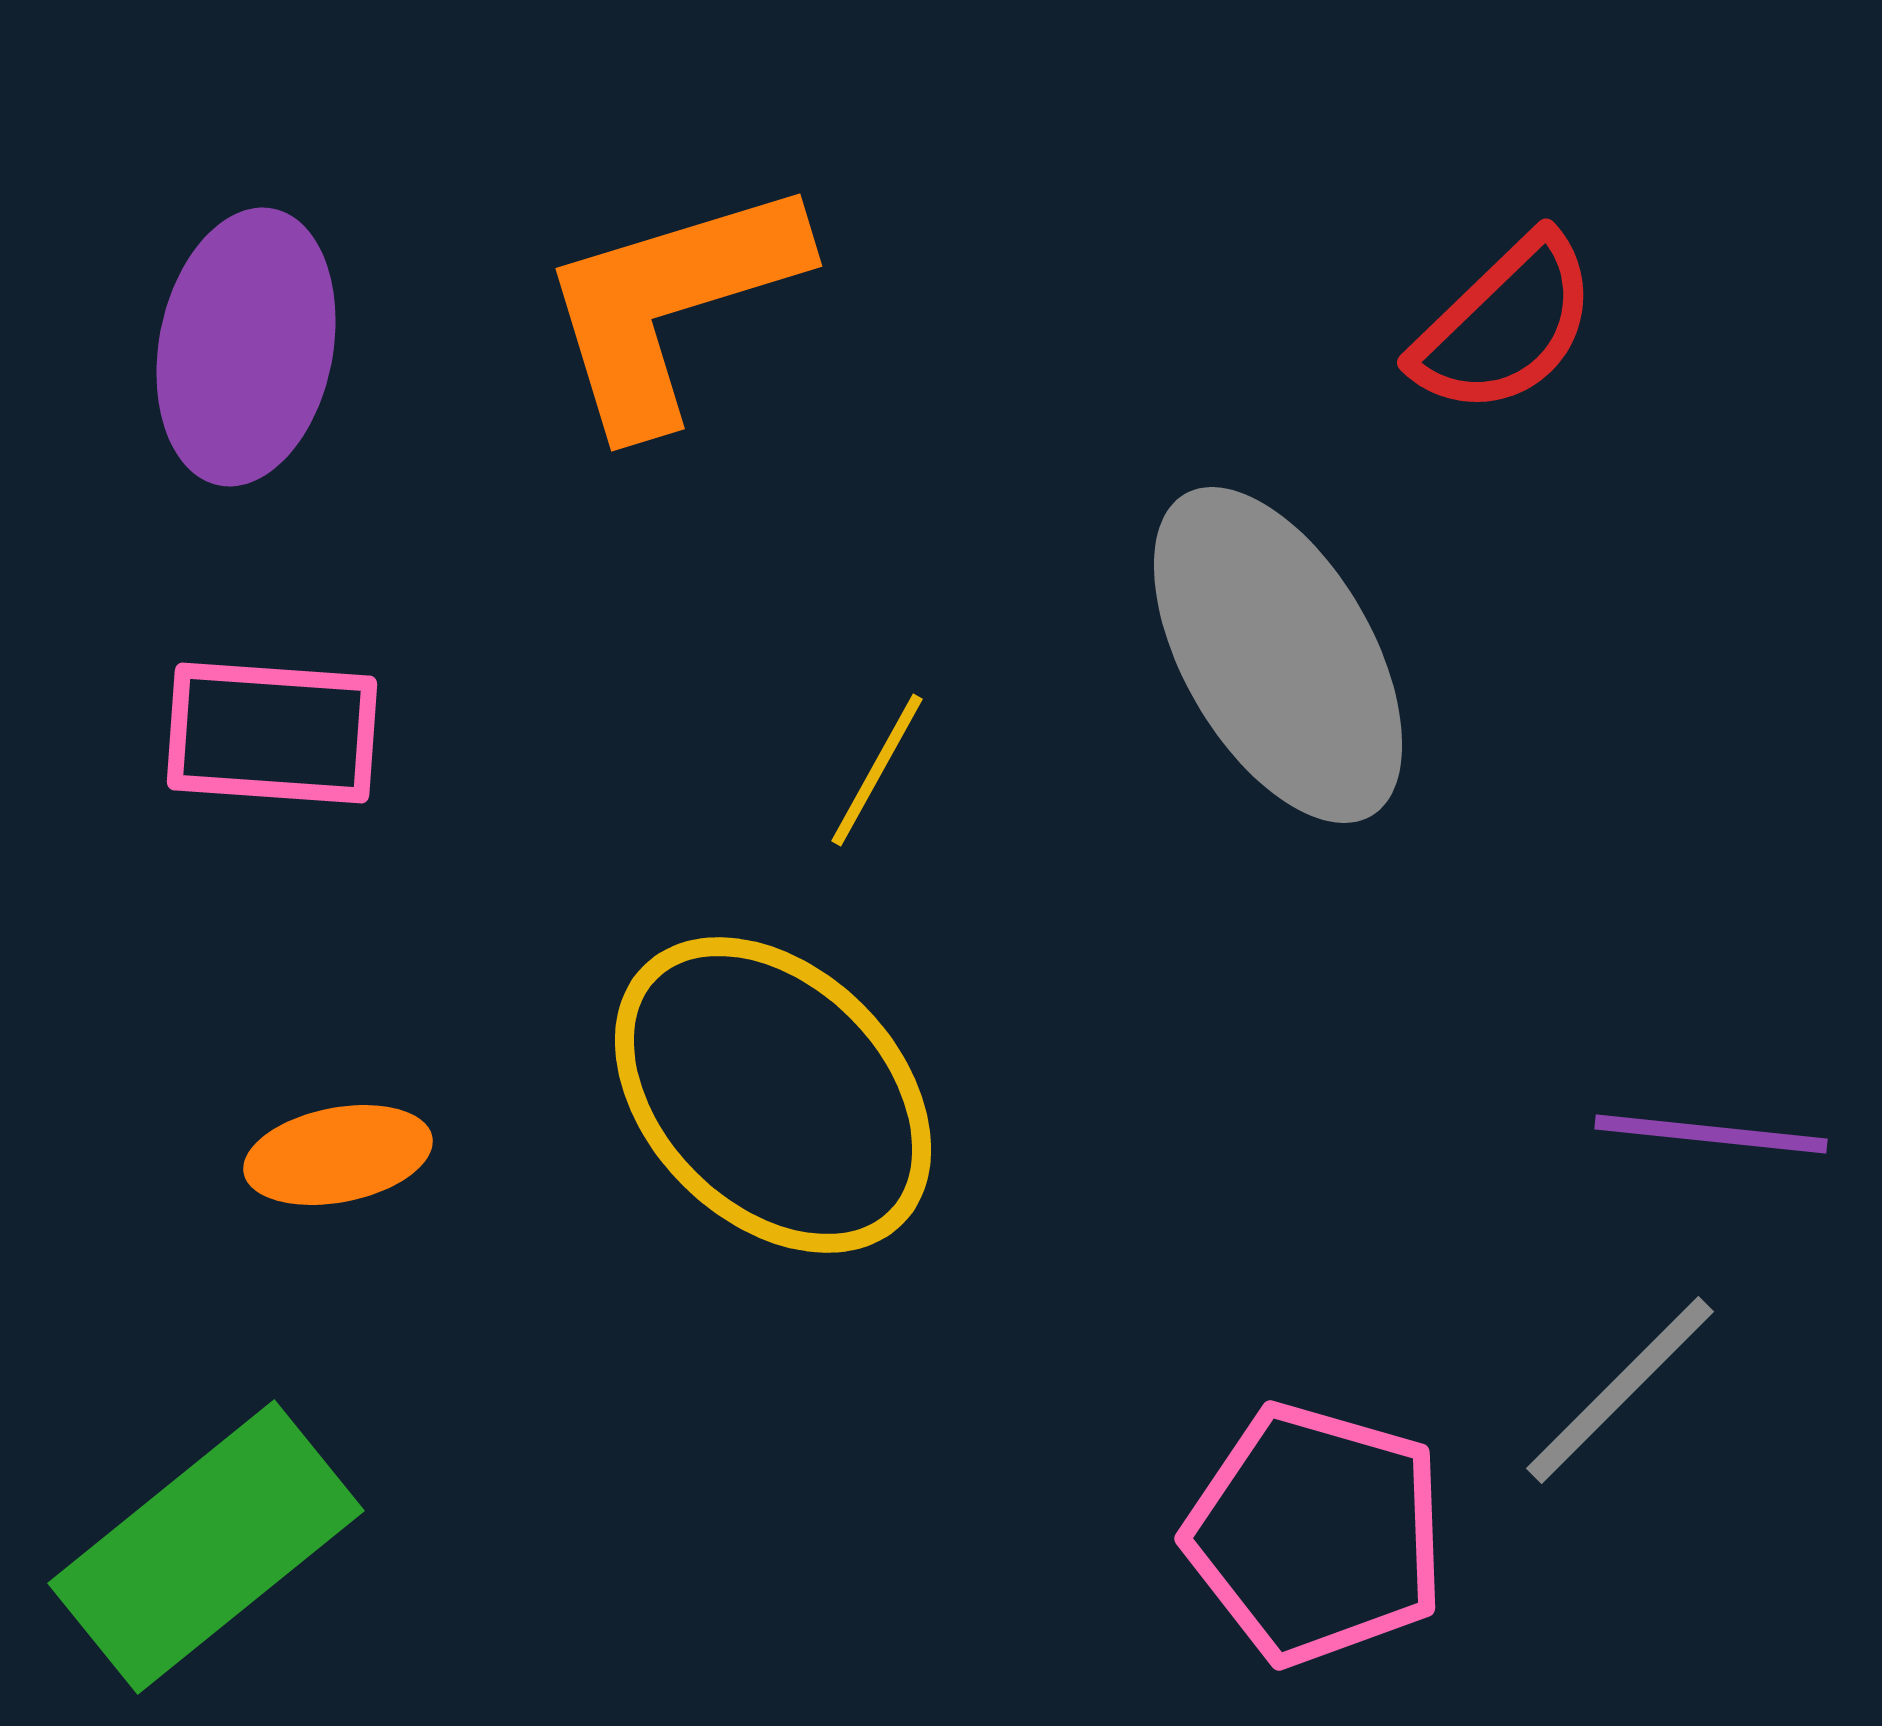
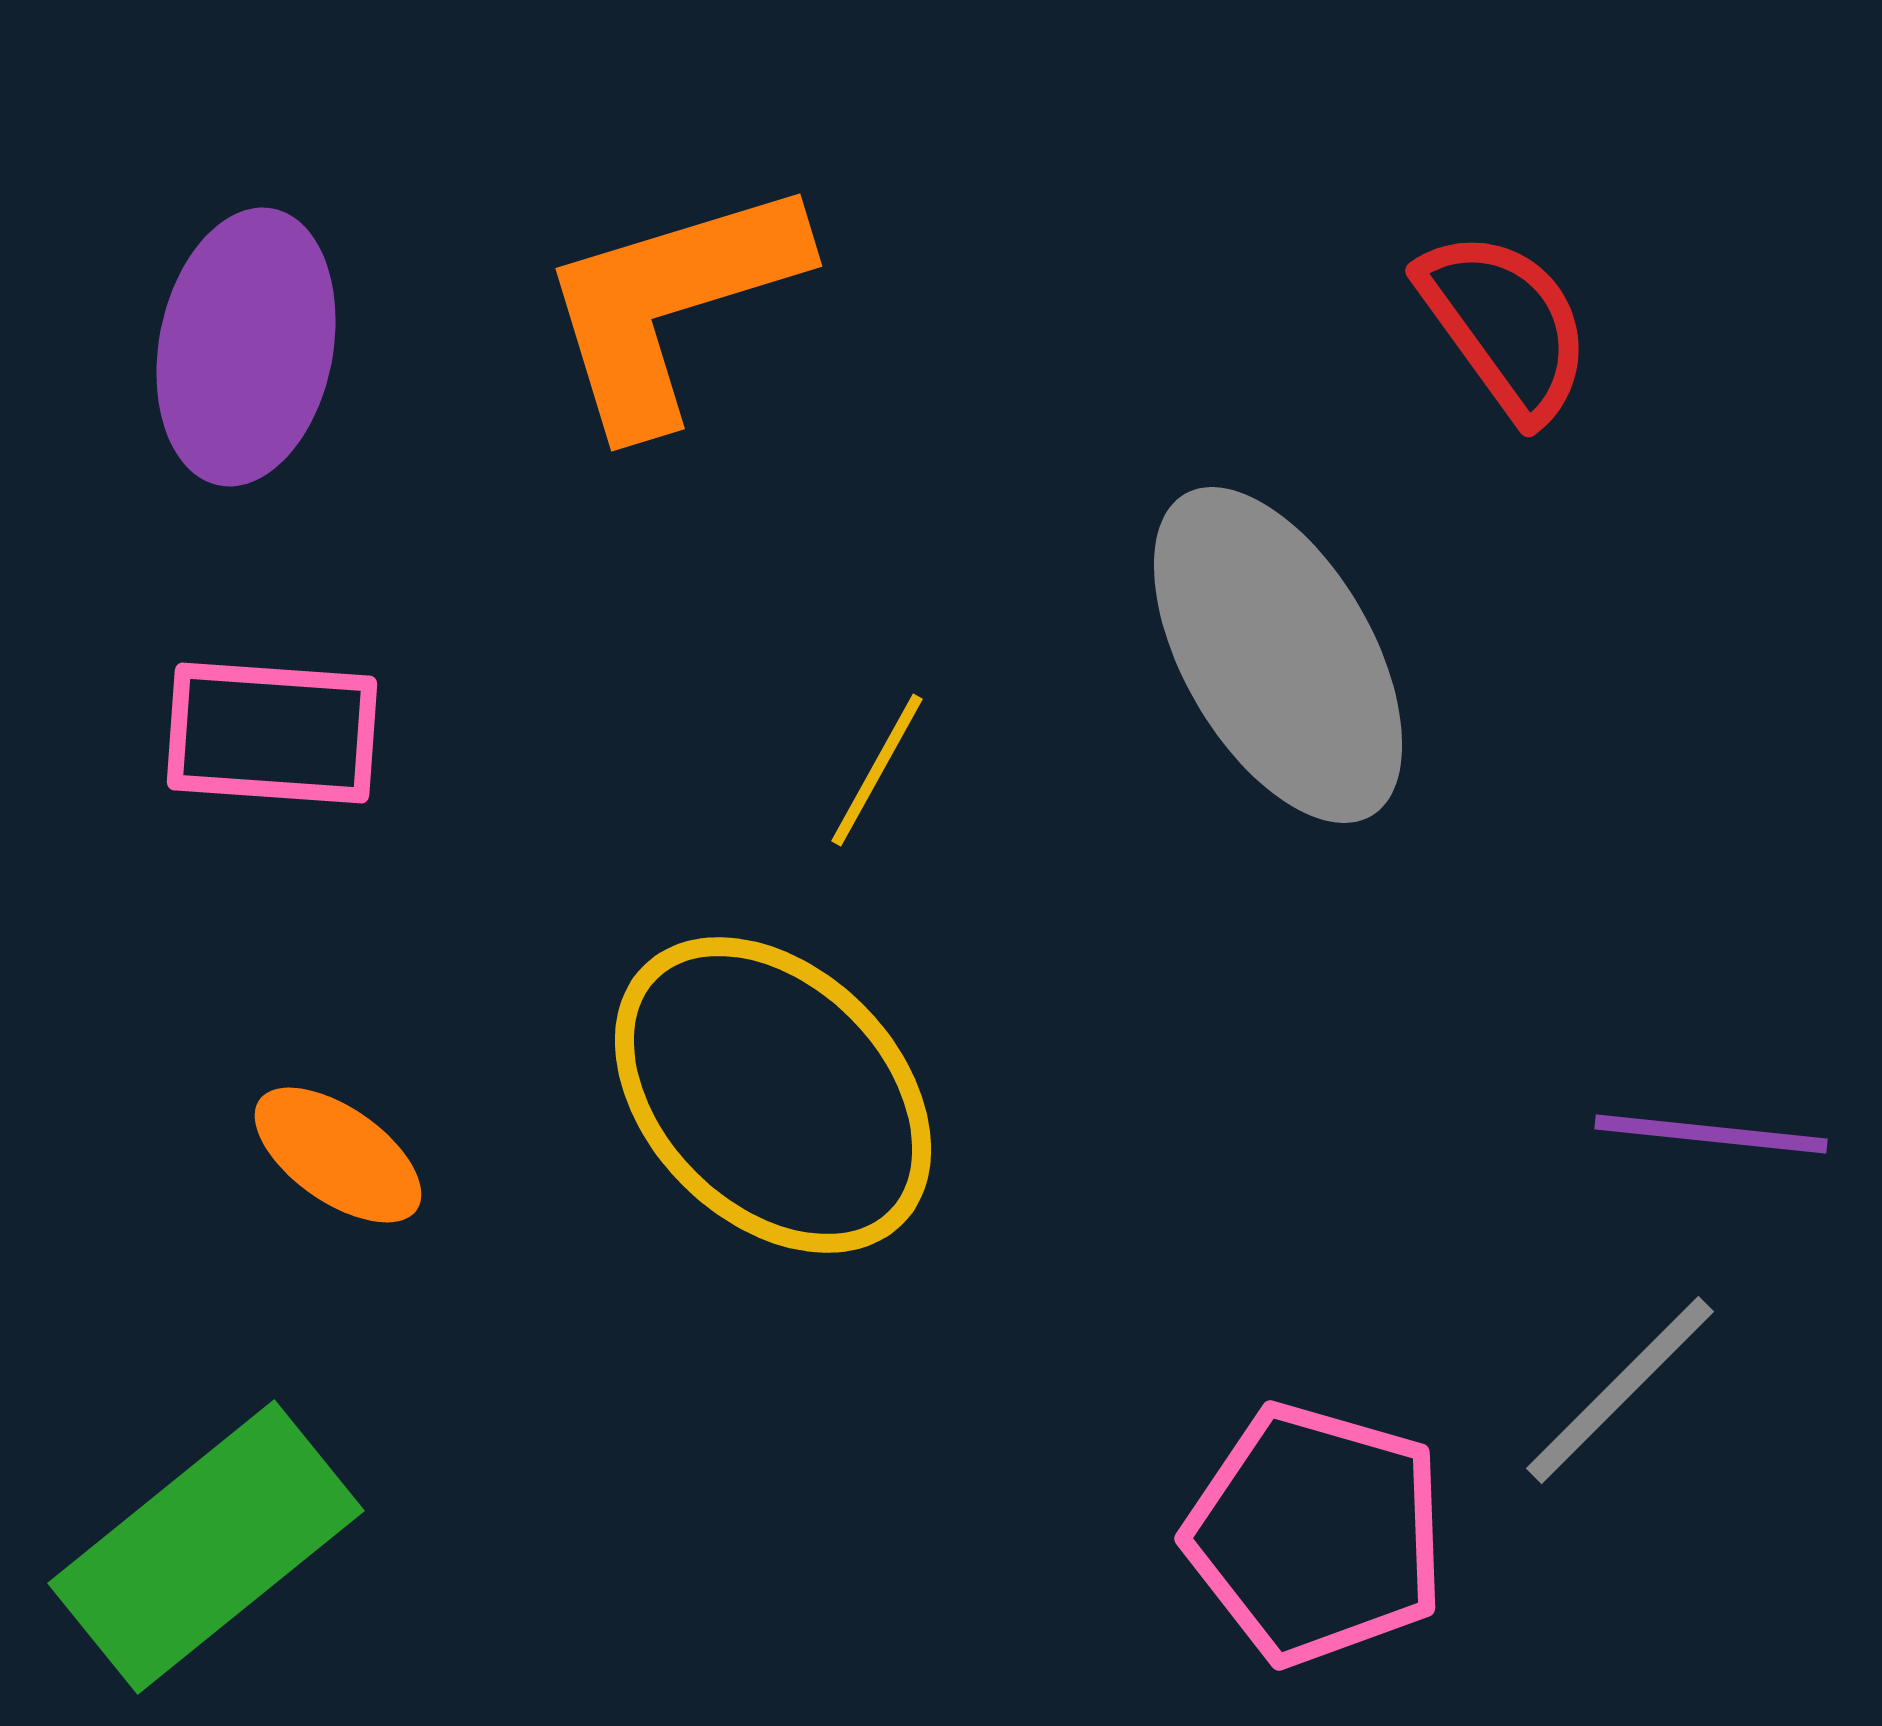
red semicircle: rotated 82 degrees counterclockwise
orange ellipse: rotated 46 degrees clockwise
